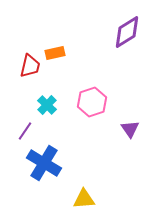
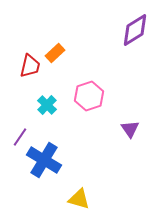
purple diamond: moved 8 px right, 2 px up
orange rectangle: rotated 30 degrees counterclockwise
pink hexagon: moved 3 px left, 6 px up
purple line: moved 5 px left, 6 px down
blue cross: moved 3 px up
yellow triangle: moved 5 px left; rotated 20 degrees clockwise
